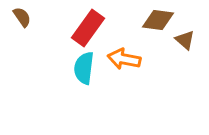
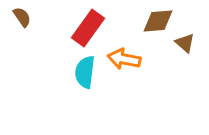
brown diamond: moved 1 px down; rotated 12 degrees counterclockwise
brown triangle: moved 3 px down
cyan semicircle: moved 1 px right, 4 px down
